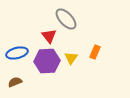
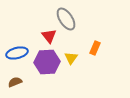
gray ellipse: rotated 10 degrees clockwise
orange rectangle: moved 4 px up
purple hexagon: moved 1 px down
